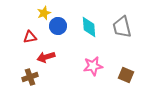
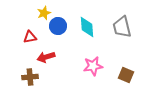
cyan diamond: moved 2 px left
brown cross: rotated 14 degrees clockwise
